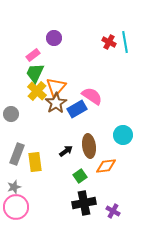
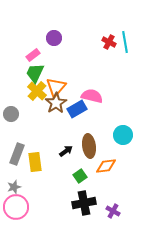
pink semicircle: rotated 20 degrees counterclockwise
